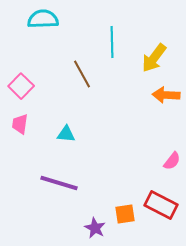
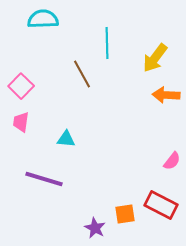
cyan line: moved 5 px left, 1 px down
yellow arrow: moved 1 px right
pink trapezoid: moved 1 px right, 2 px up
cyan triangle: moved 5 px down
purple line: moved 15 px left, 4 px up
